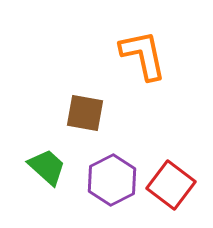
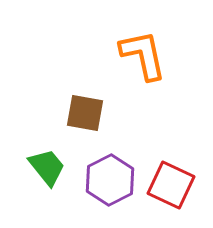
green trapezoid: rotated 9 degrees clockwise
purple hexagon: moved 2 px left
red square: rotated 12 degrees counterclockwise
